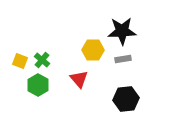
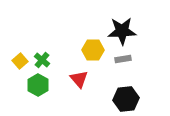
yellow square: rotated 28 degrees clockwise
